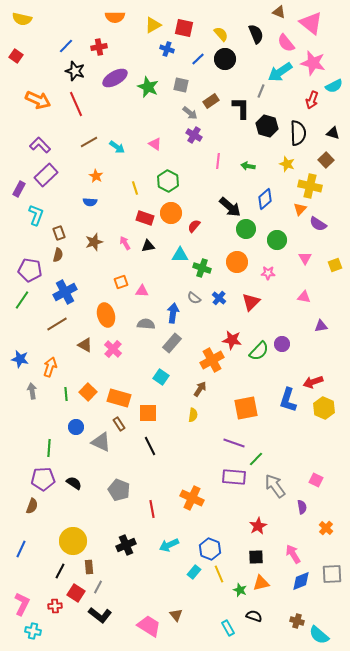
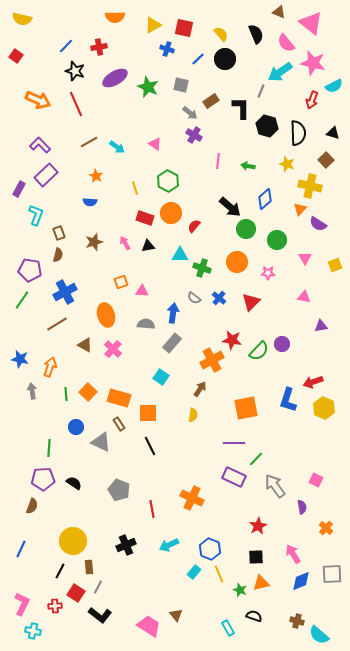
purple line at (234, 443): rotated 20 degrees counterclockwise
purple rectangle at (234, 477): rotated 20 degrees clockwise
